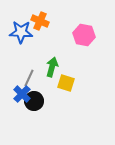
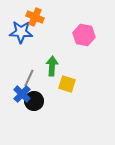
orange cross: moved 5 px left, 4 px up
green arrow: moved 1 px up; rotated 12 degrees counterclockwise
yellow square: moved 1 px right, 1 px down
